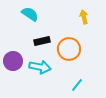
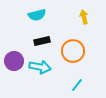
cyan semicircle: moved 7 px right, 1 px down; rotated 132 degrees clockwise
orange circle: moved 4 px right, 2 px down
purple circle: moved 1 px right
